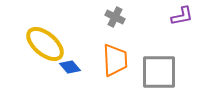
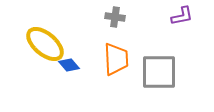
gray cross: rotated 18 degrees counterclockwise
orange trapezoid: moved 1 px right, 1 px up
blue diamond: moved 1 px left, 2 px up
